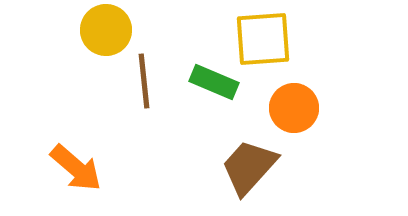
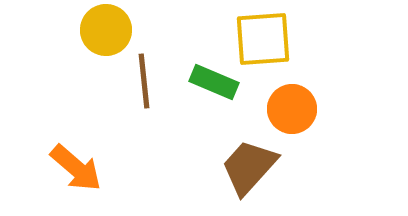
orange circle: moved 2 px left, 1 px down
